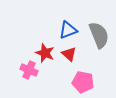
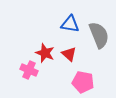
blue triangle: moved 2 px right, 6 px up; rotated 30 degrees clockwise
